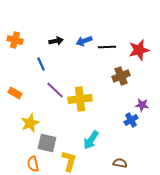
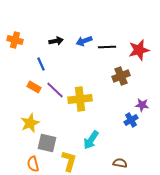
orange rectangle: moved 19 px right, 6 px up
